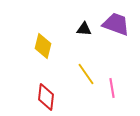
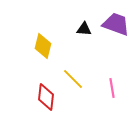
yellow line: moved 13 px left, 5 px down; rotated 10 degrees counterclockwise
